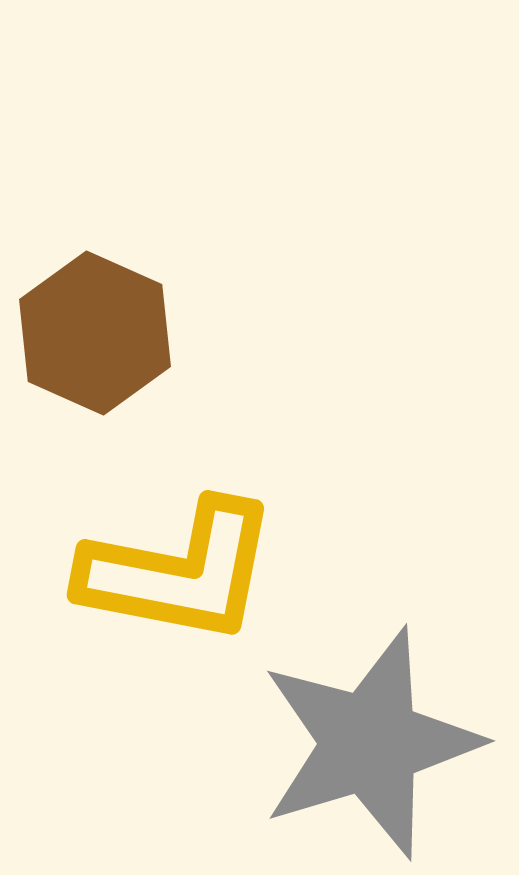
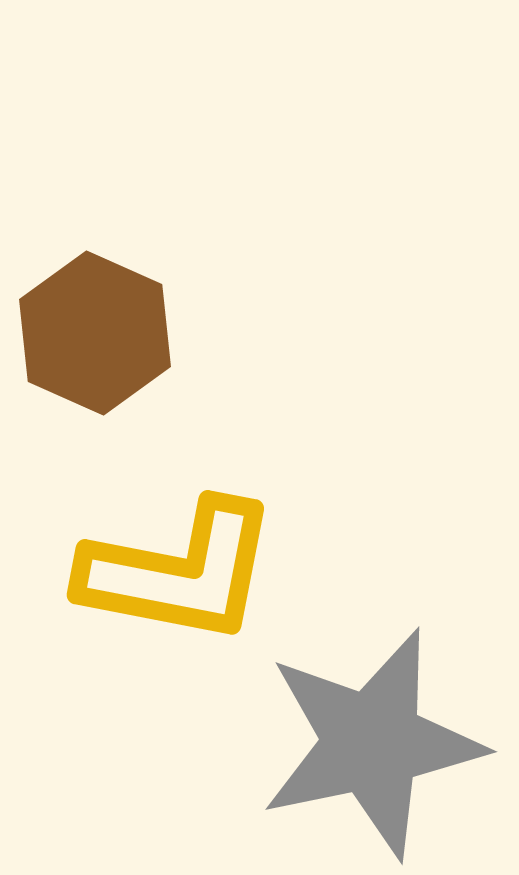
gray star: moved 2 px right; rotated 5 degrees clockwise
